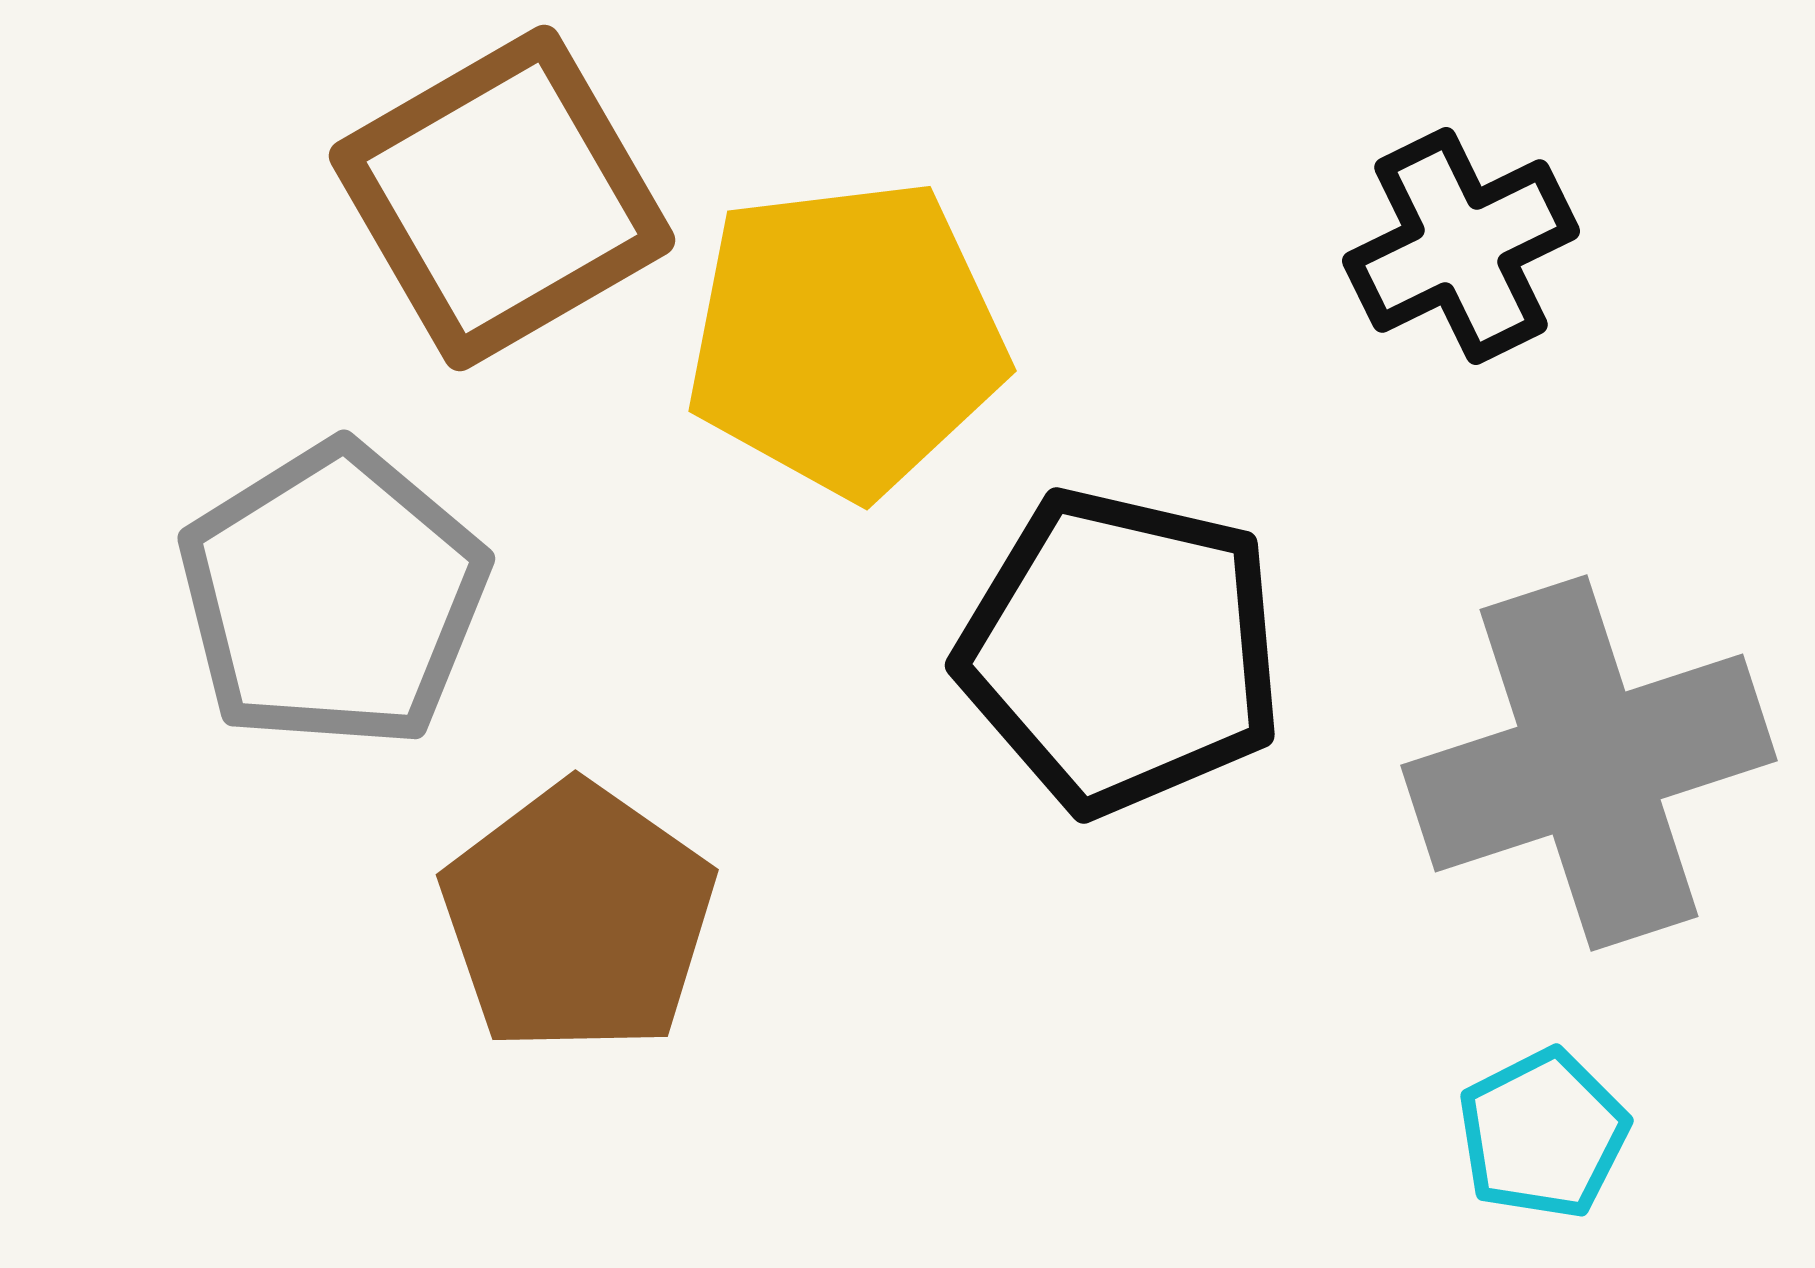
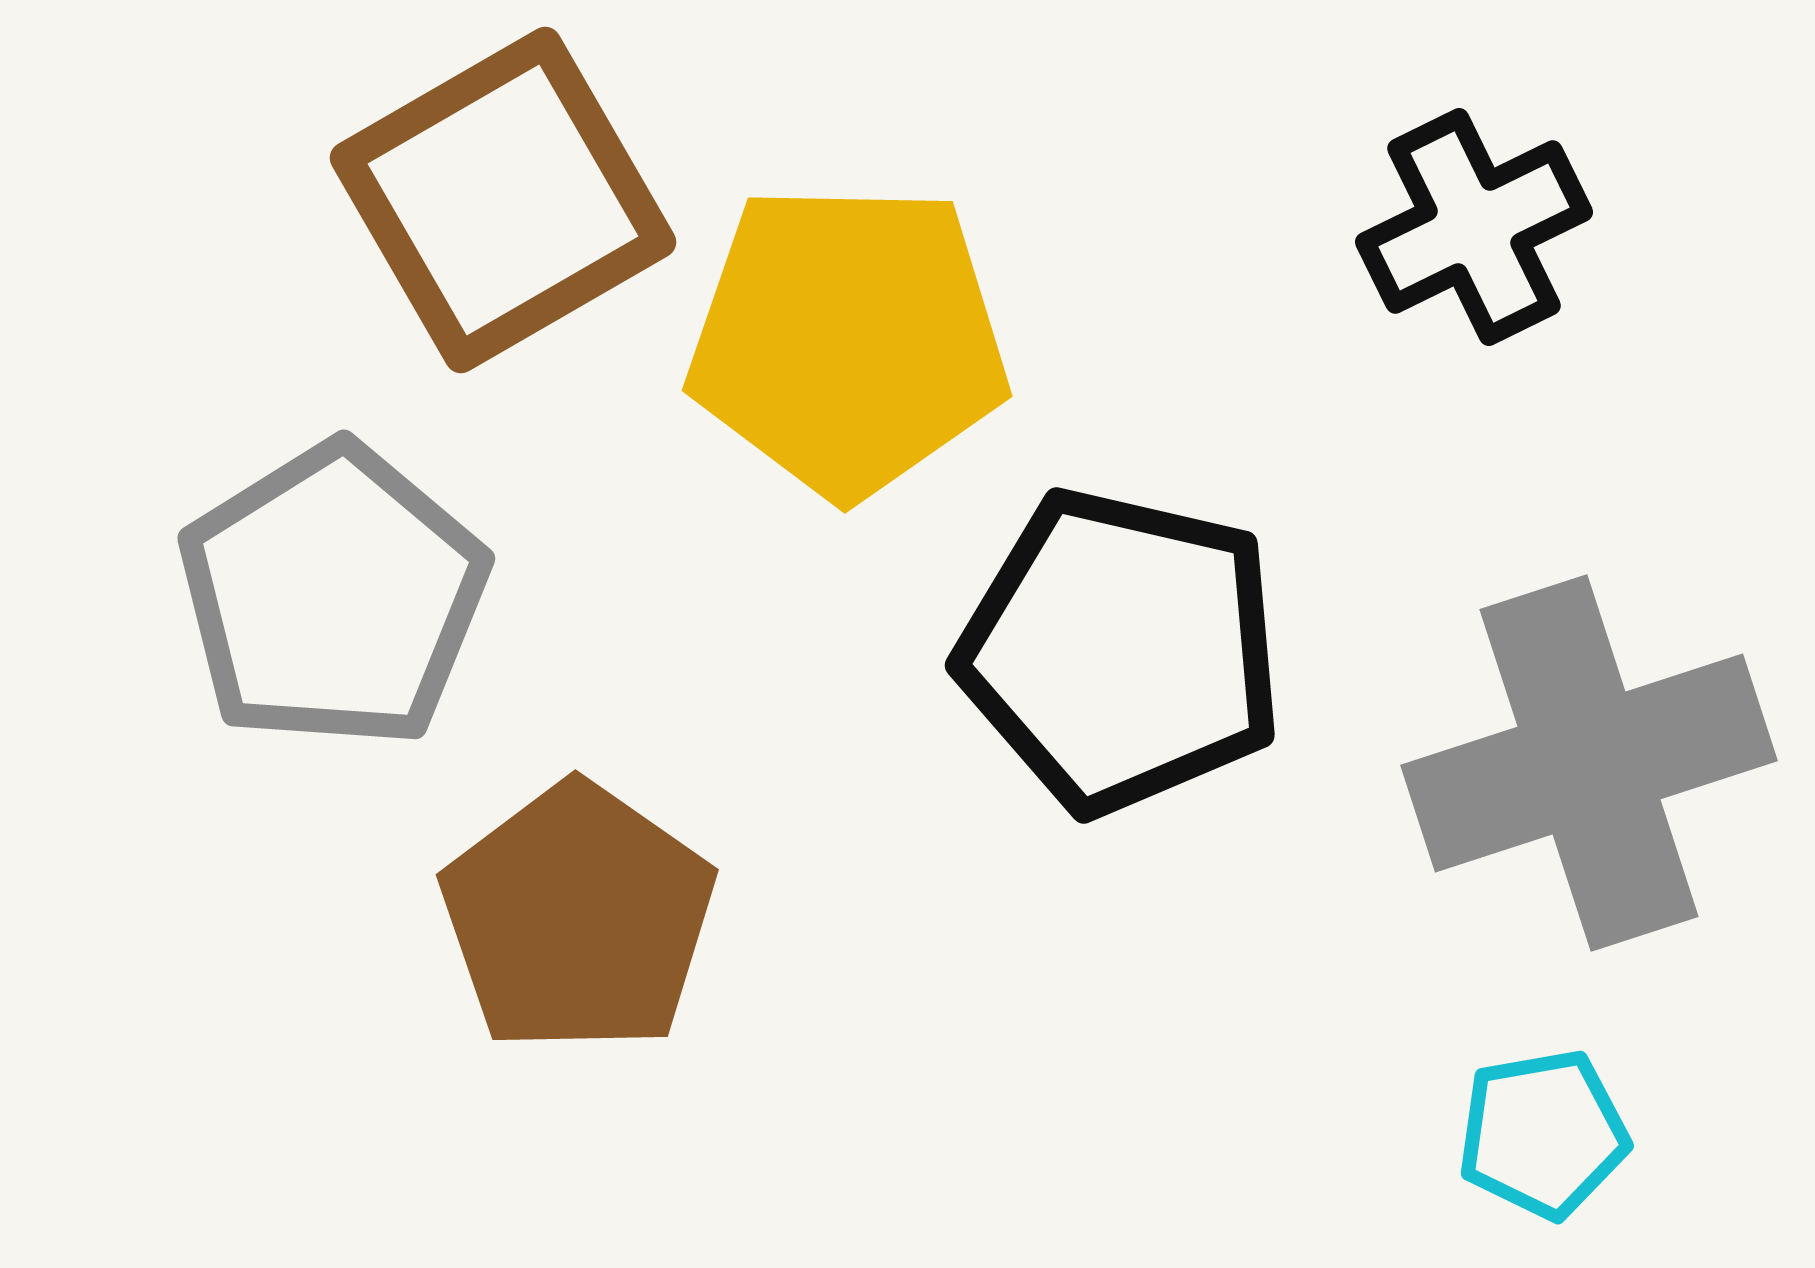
brown square: moved 1 px right, 2 px down
black cross: moved 13 px right, 19 px up
yellow pentagon: moved 2 px right, 2 px down; rotated 8 degrees clockwise
cyan pentagon: rotated 17 degrees clockwise
